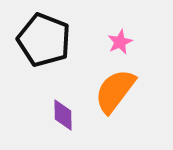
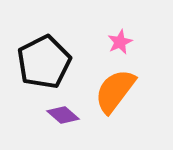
black pentagon: moved 22 px down; rotated 24 degrees clockwise
purple diamond: rotated 48 degrees counterclockwise
